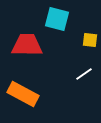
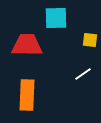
cyan square: moved 1 px left, 1 px up; rotated 15 degrees counterclockwise
white line: moved 1 px left
orange rectangle: moved 4 px right, 1 px down; rotated 64 degrees clockwise
